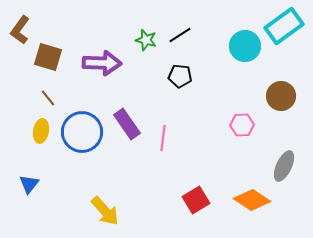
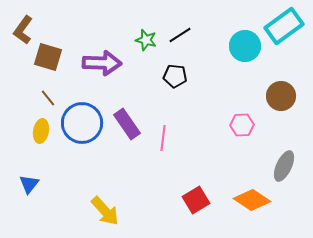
brown L-shape: moved 3 px right
black pentagon: moved 5 px left
blue circle: moved 9 px up
